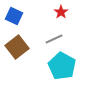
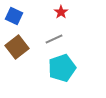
cyan pentagon: moved 2 px down; rotated 24 degrees clockwise
